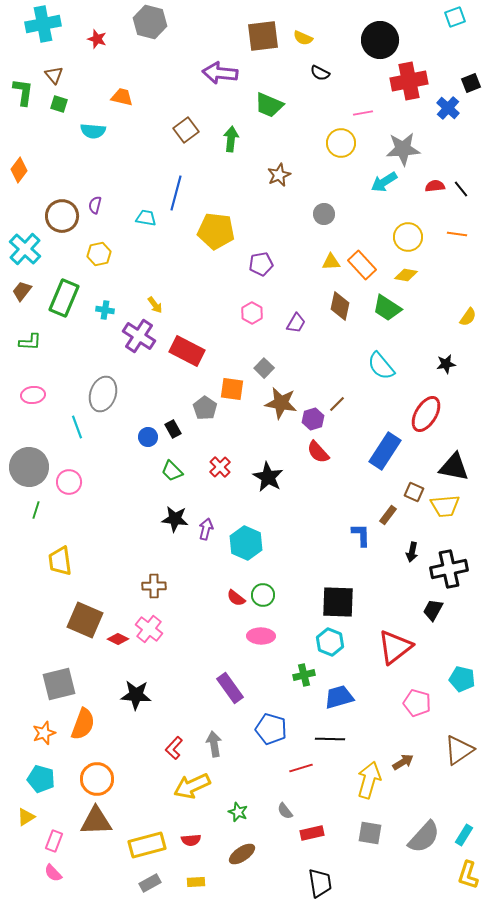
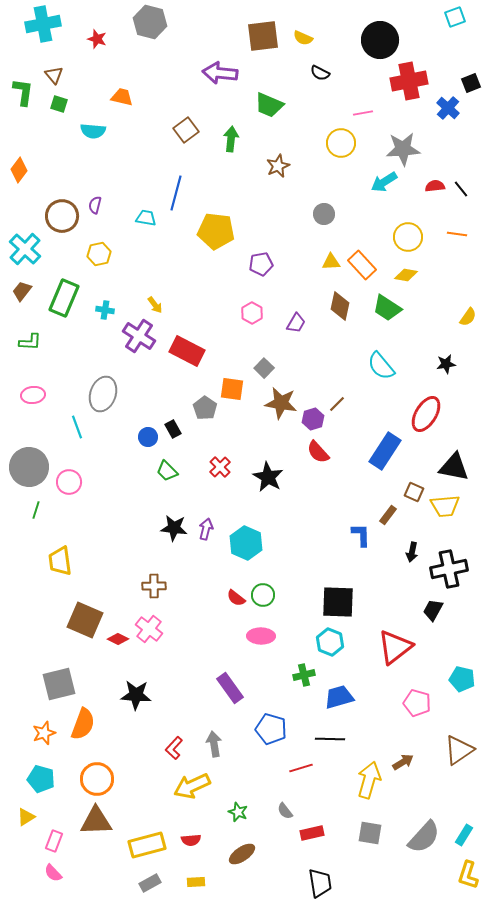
brown star at (279, 175): moved 1 px left, 9 px up
green trapezoid at (172, 471): moved 5 px left
black star at (175, 519): moved 1 px left, 9 px down
